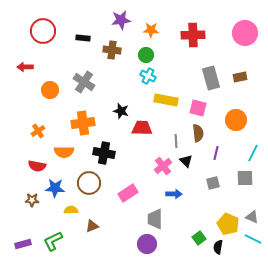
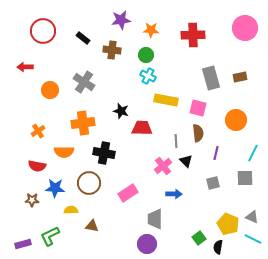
pink circle at (245, 33): moved 5 px up
black rectangle at (83, 38): rotated 32 degrees clockwise
brown triangle at (92, 226): rotated 32 degrees clockwise
green L-shape at (53, 241): moved 3 px left, 5 px up
